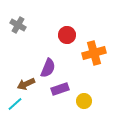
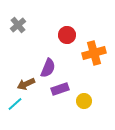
gray cross: rotated 21 degrees clockwise
